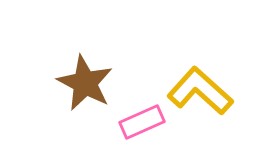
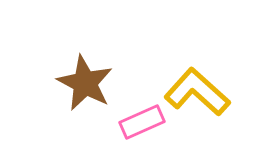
yellow L-shape: moved 3 px left, 1 px down
